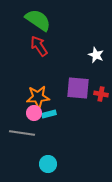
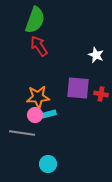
green semicircle: moved 3 px left; rotated 76 degrees clockwise
pink circle: moved 1 px right, 2 px down
